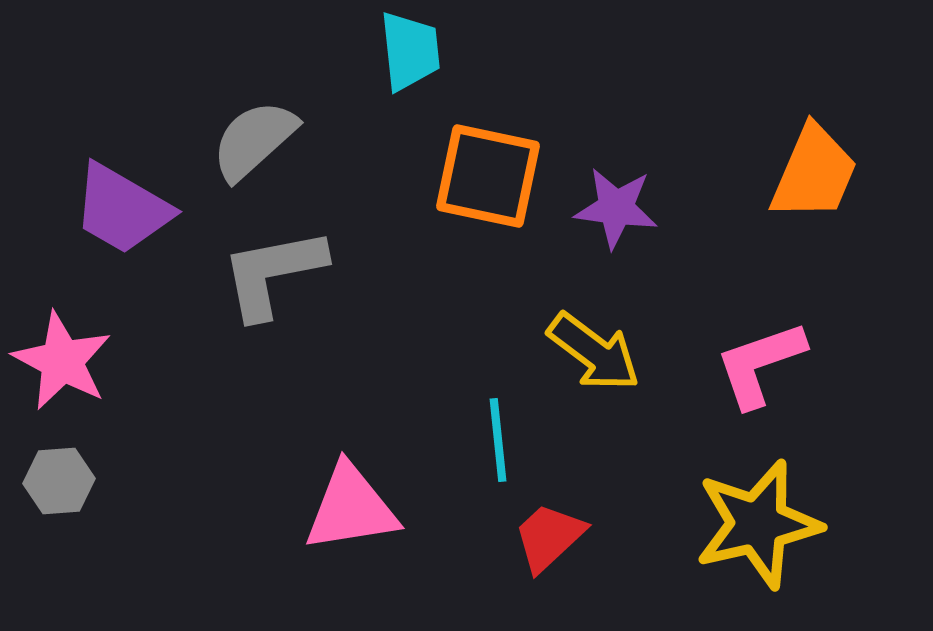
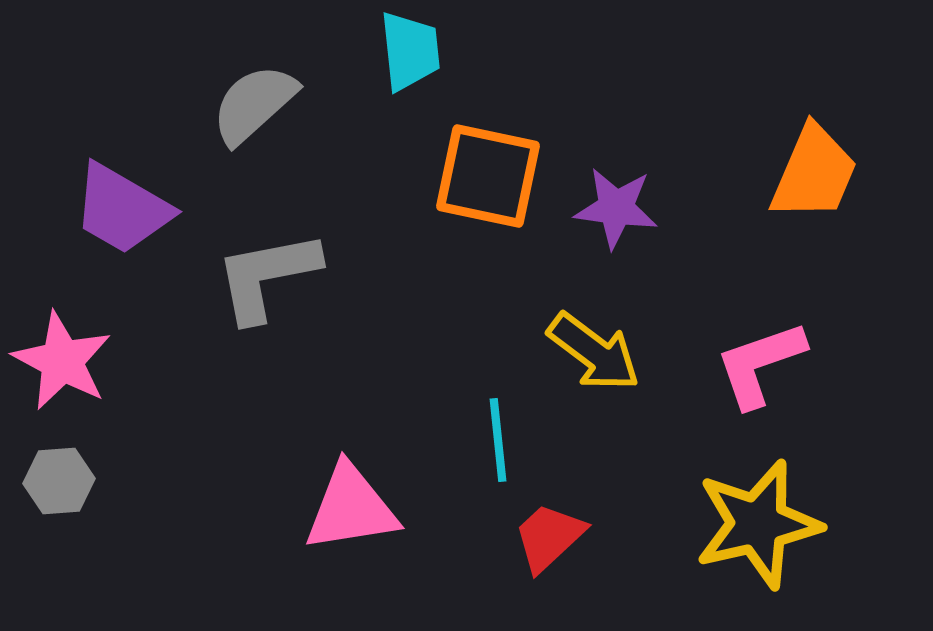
gray semicircle: moved 36 px up
gray L-shape: moved 6 px left, 3 px down
